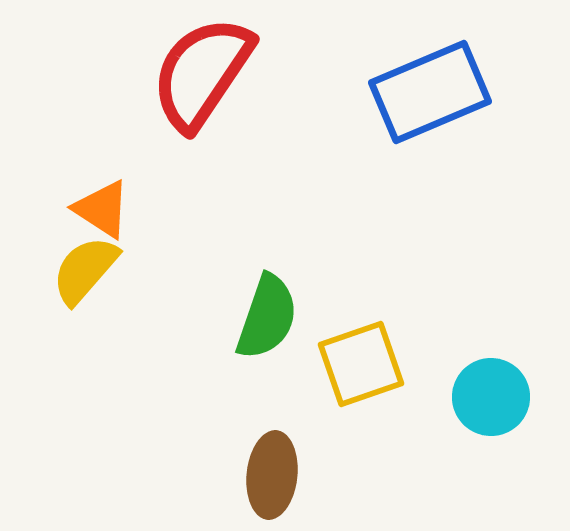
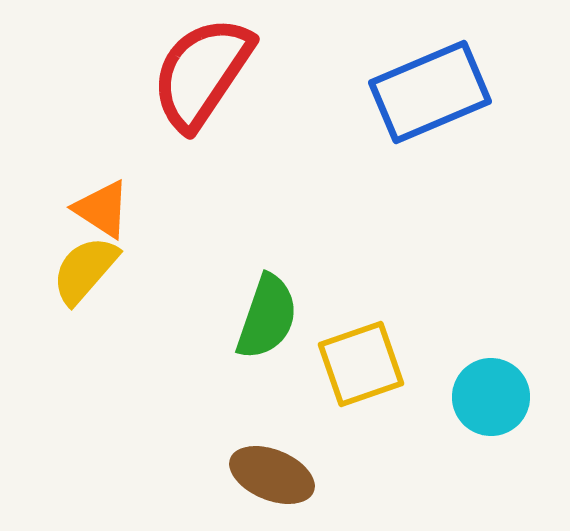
brown ellipse: rotated 74 degrees counterclockwise
